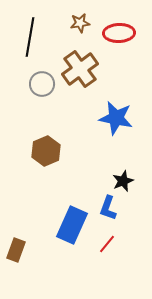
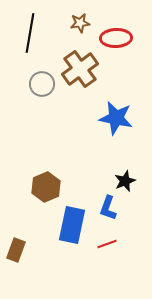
red ellipse: moved 3 px left, 5 px down
black line: moved 4 px up
brown hexagon: moved 36 px down
black star: moved 2 px right
blue rectangle: rotated 12 degrees counterclockwise
red line: rotated 30 degrees clockwise
